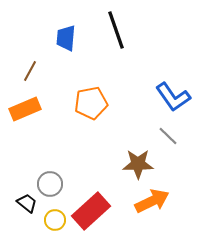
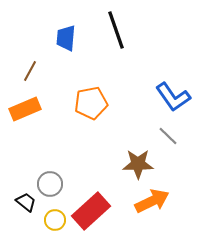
black trapezoid: moved 1 px left, 1 px up
